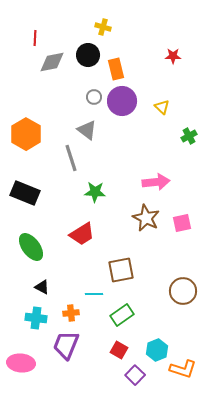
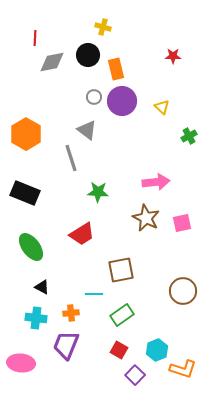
green star: moved 3 px right
